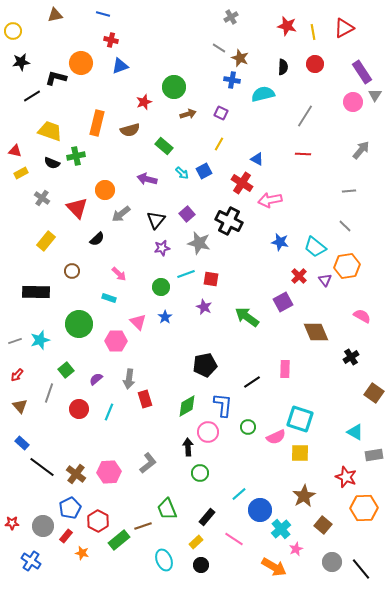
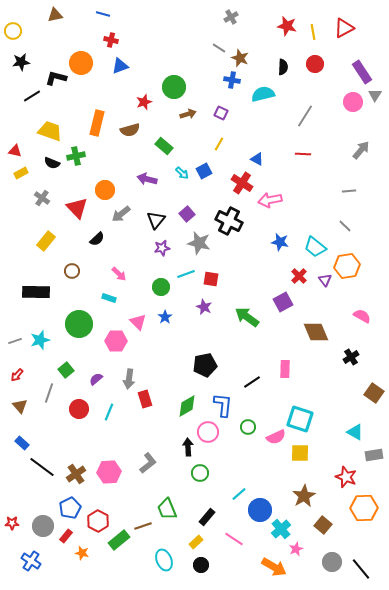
brown cross at (76, 474): rotated 18 degrees clockwise
